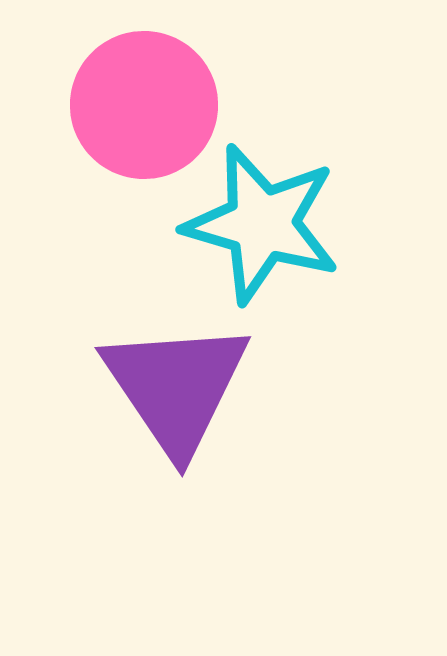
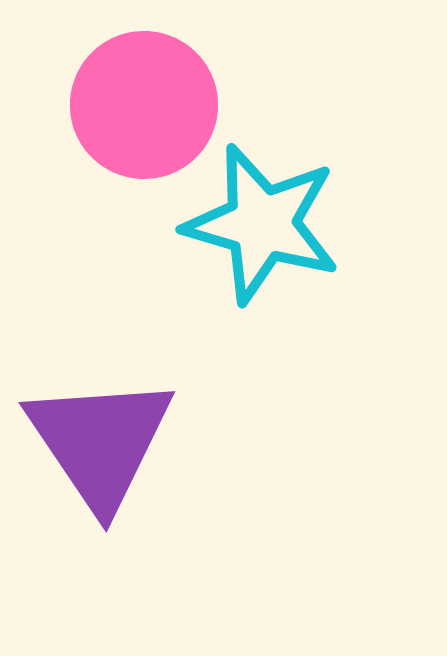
purple triangle: moved 76 px left, 55 px down
